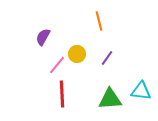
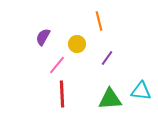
yellow circle: moved 10 px up
